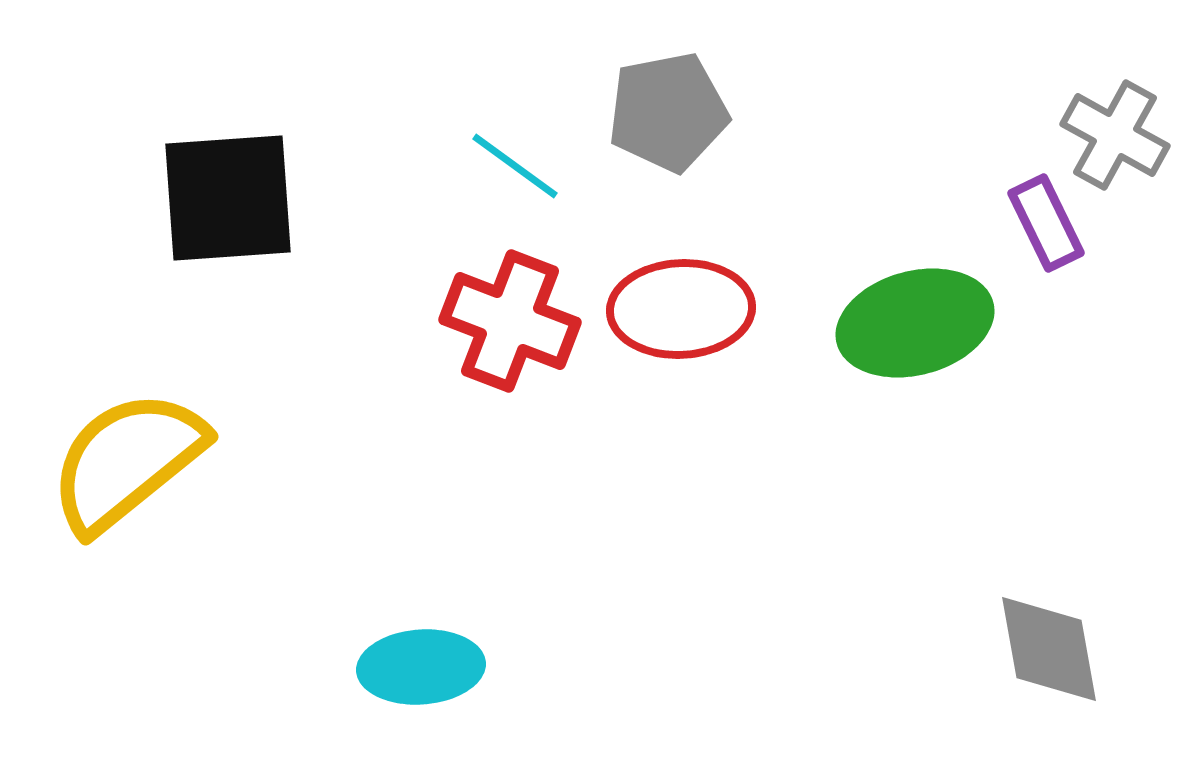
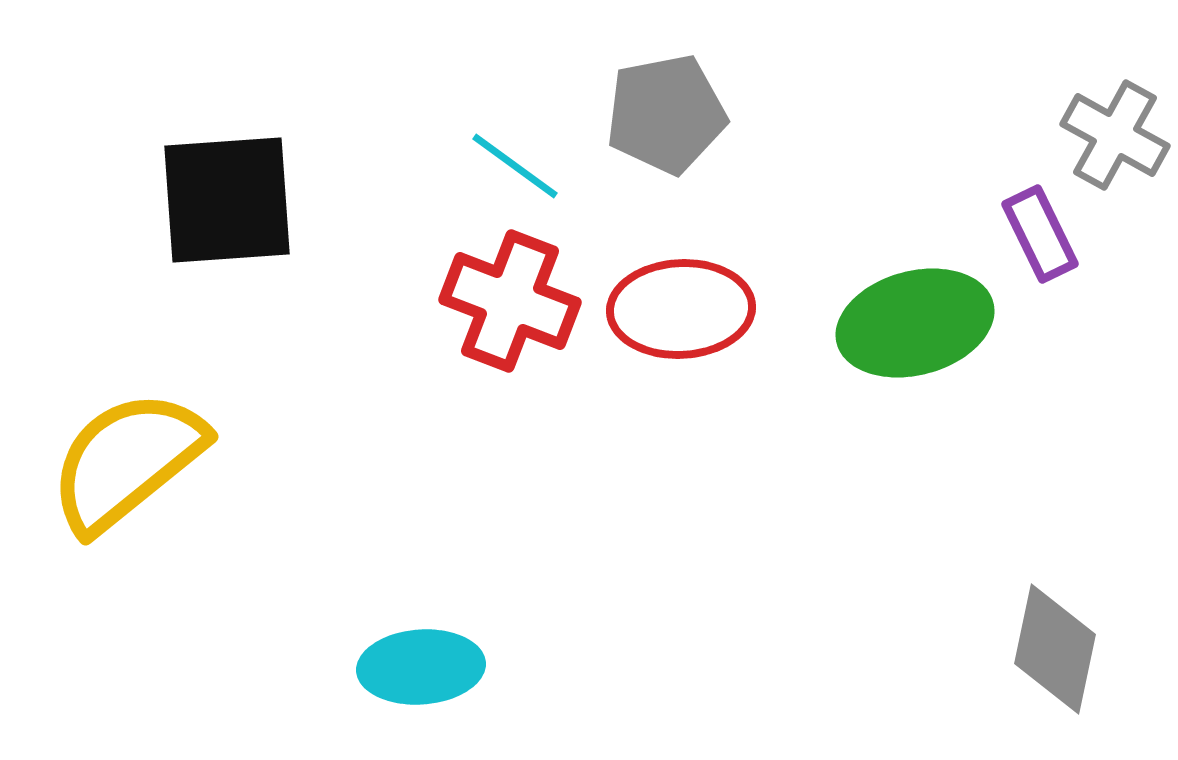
gray pentagon: moved 2 px left, 2 px down
black square: moved 1 px left, 2 px down
purple rectangle: moved 6 px left, 11 px down
red cross: moved 20 px up
gray diamond: moved 6 px right; rotated 22 degrees clockwise
